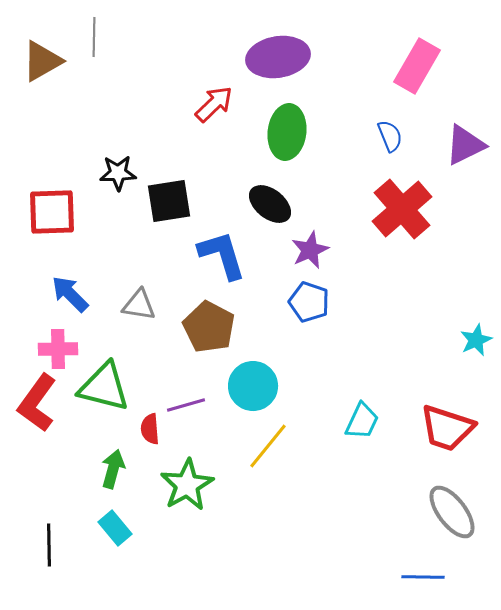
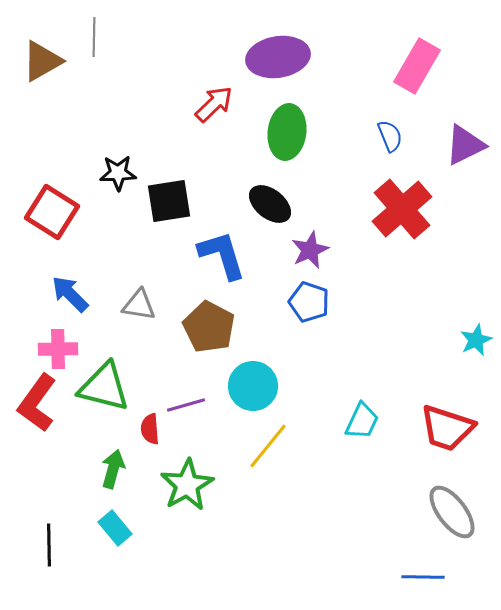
red square: rotated 34 degrees clockwise
